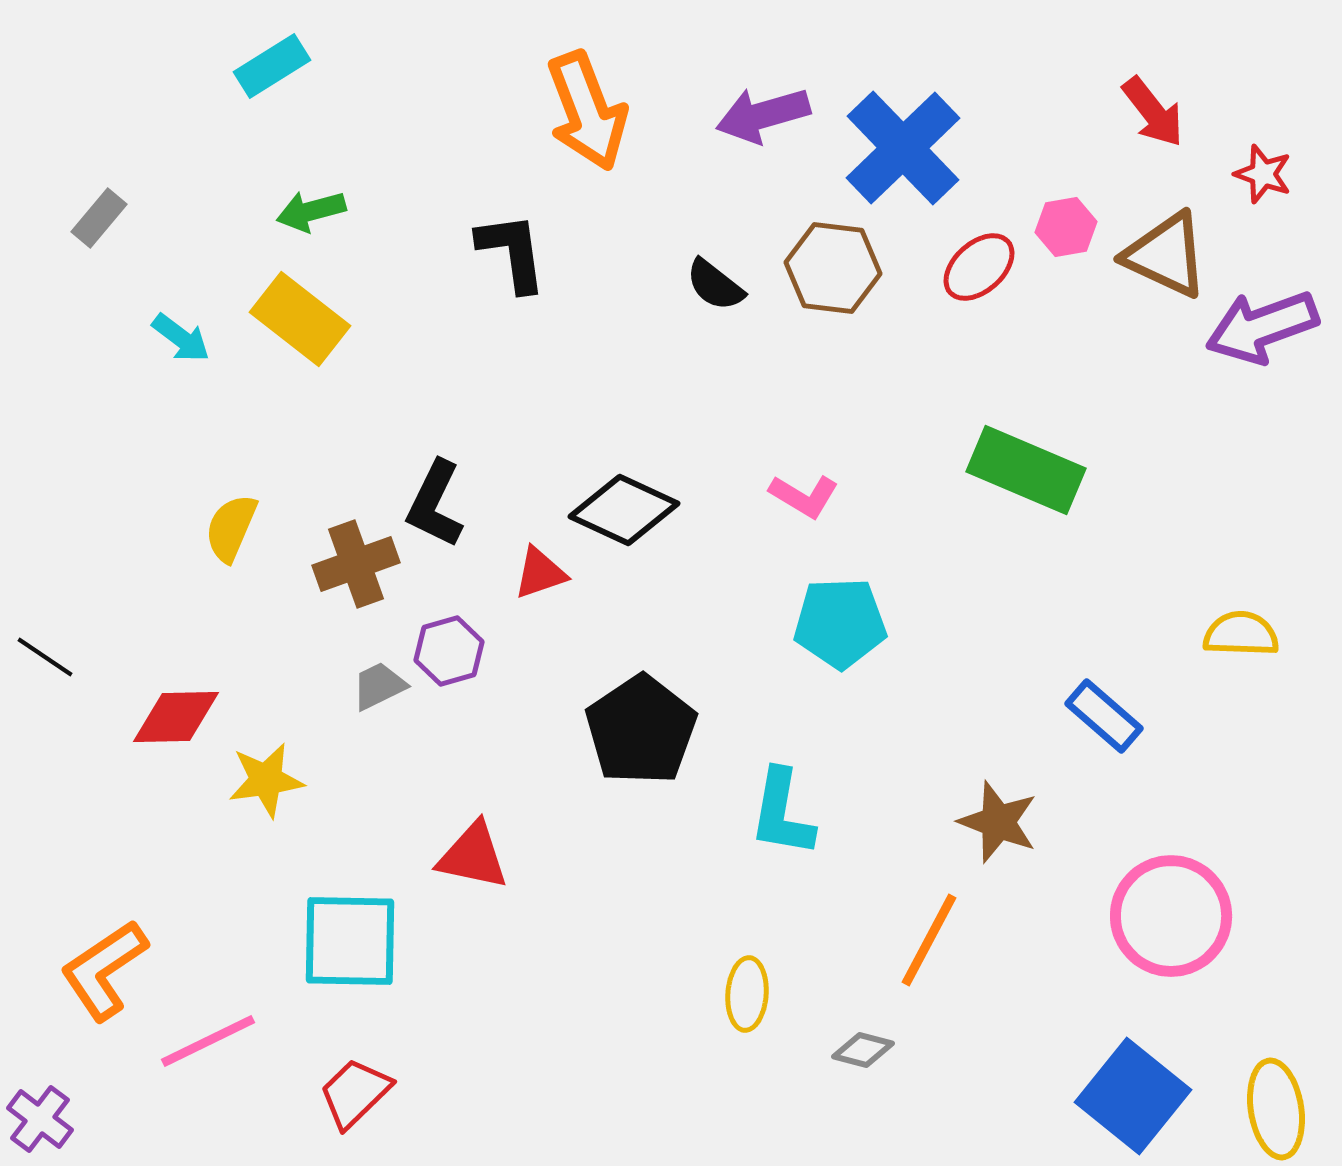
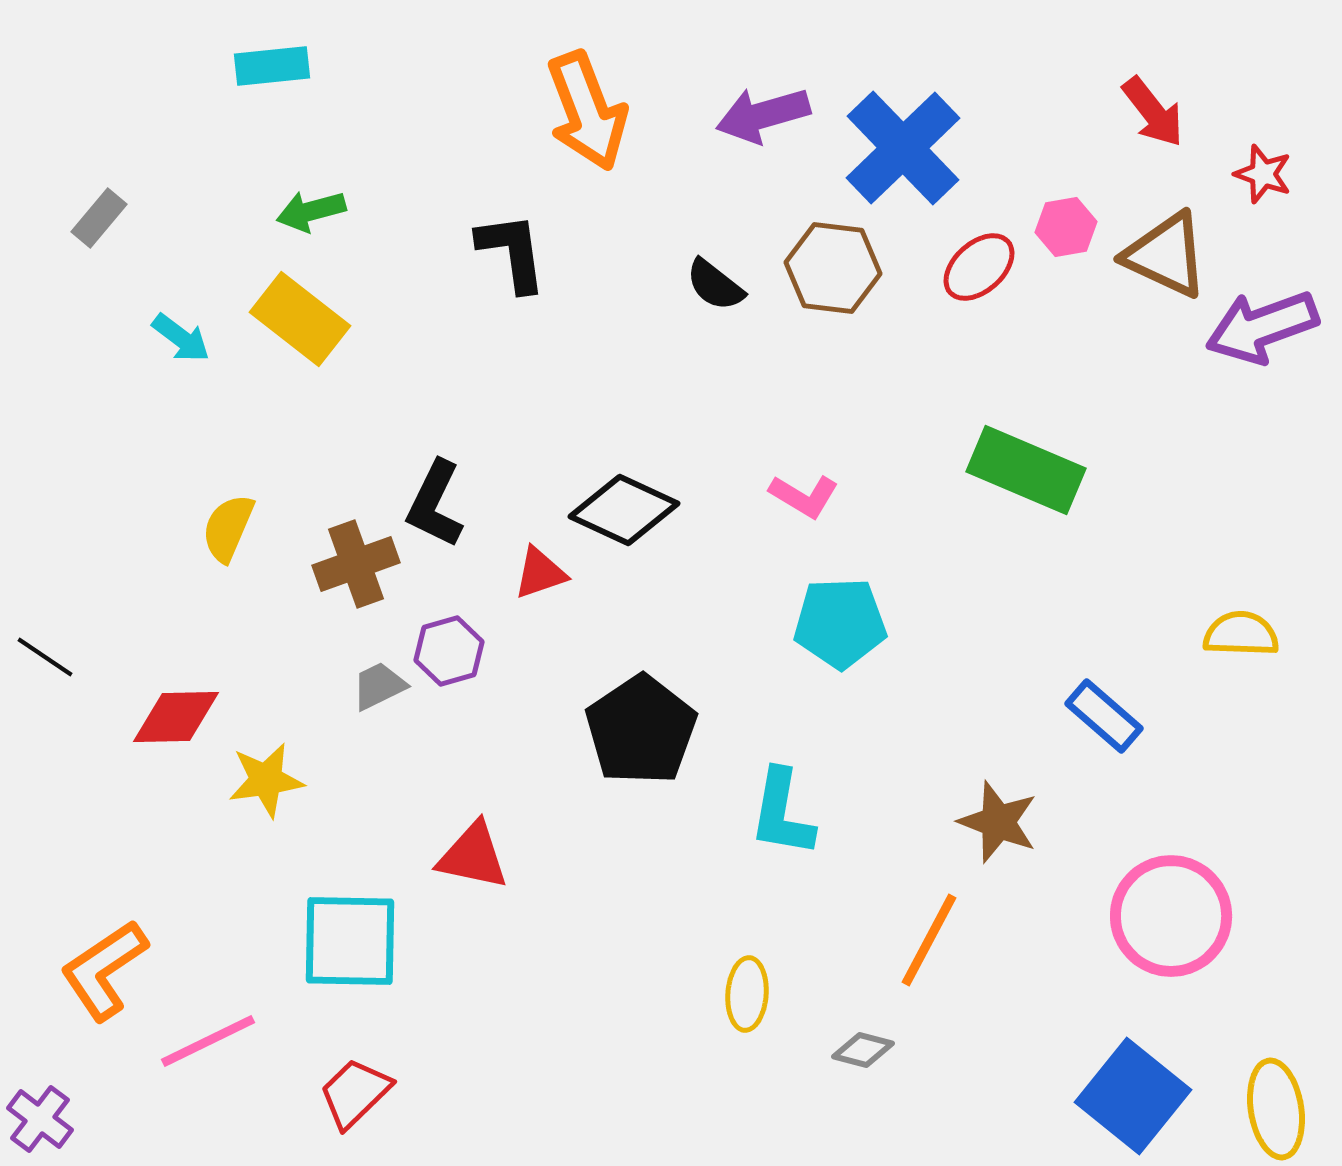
cyan rectangle at (272, 66): rotated 26 degrees clockwise
yellow semicircle at (231, 528): moved 3 px left
